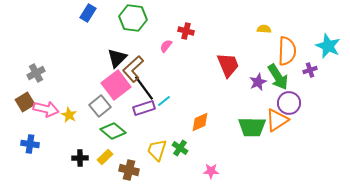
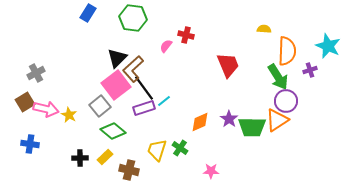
red cross: moved 4 px down
purple star: moved 29 px left, 37 px down; rotated 12 degrees counterclockwise
purple circle: moved 3 px left, 2 px up
